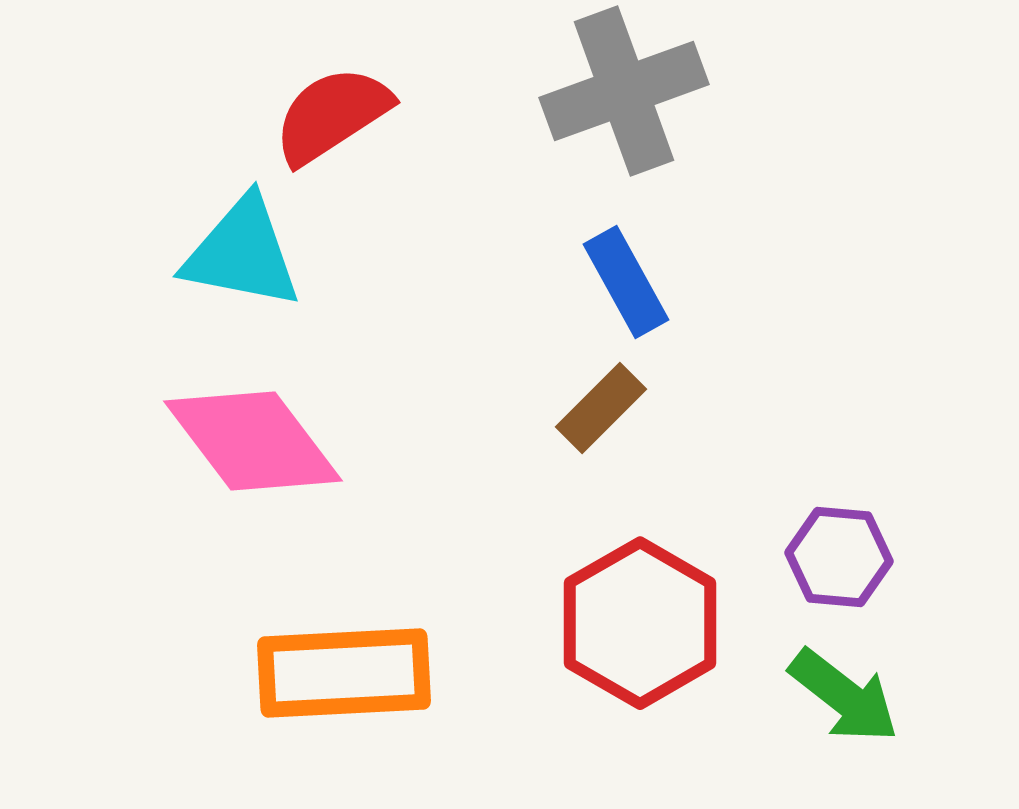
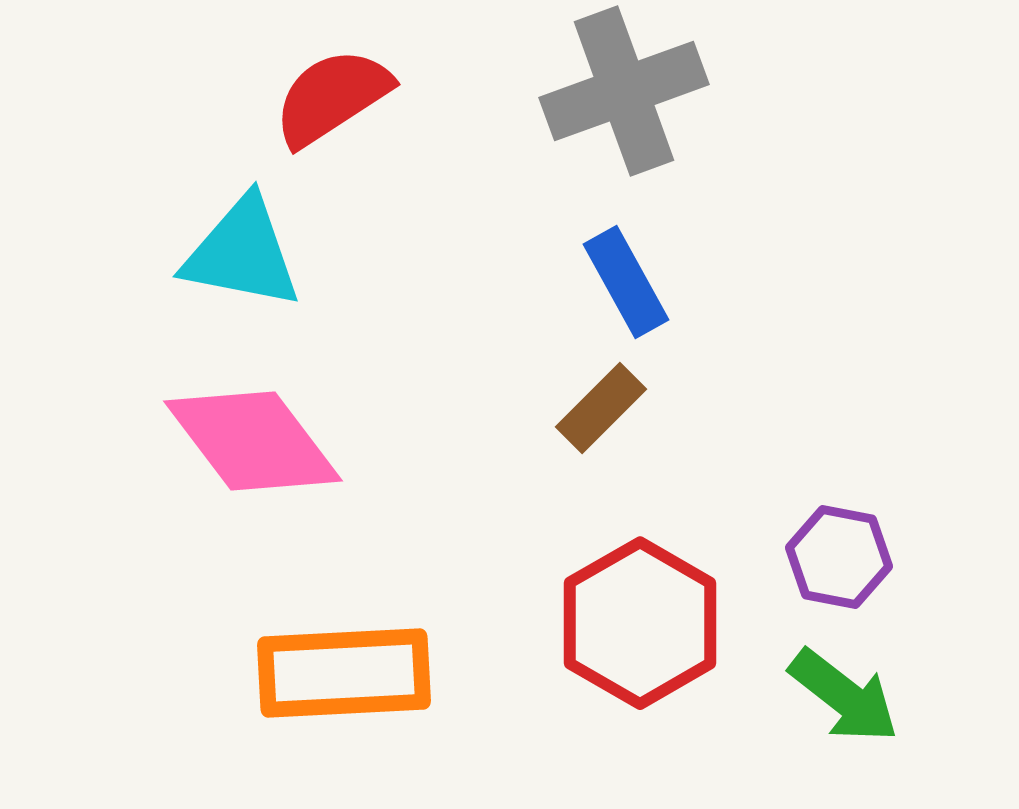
red semicircle: moved 18 px up
purple hexagon: rotated 6 degrees clockwise
